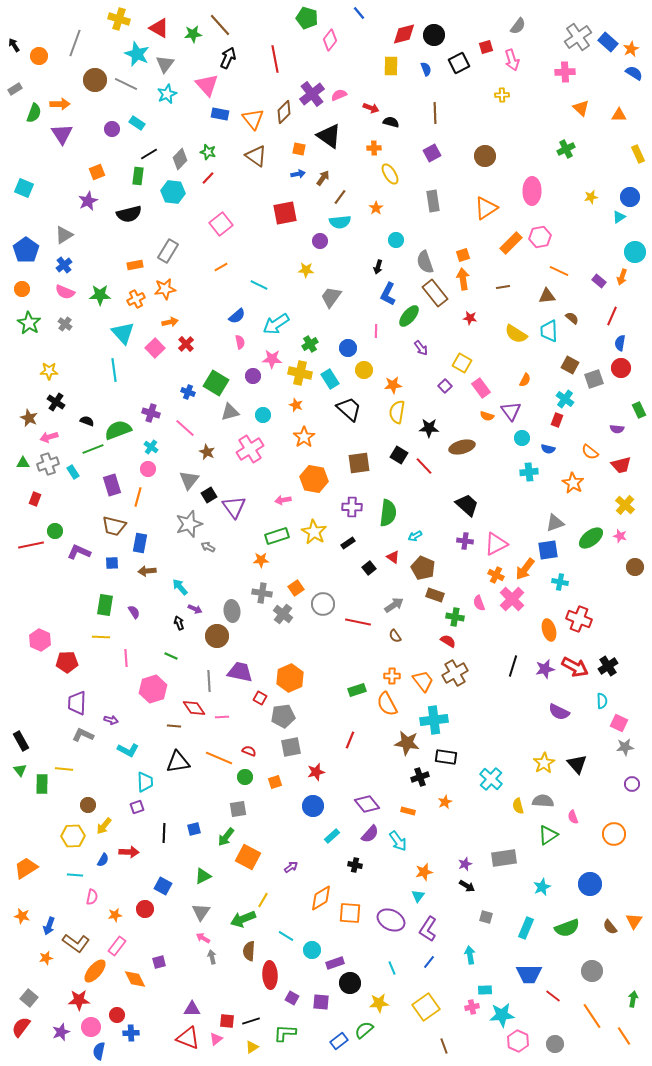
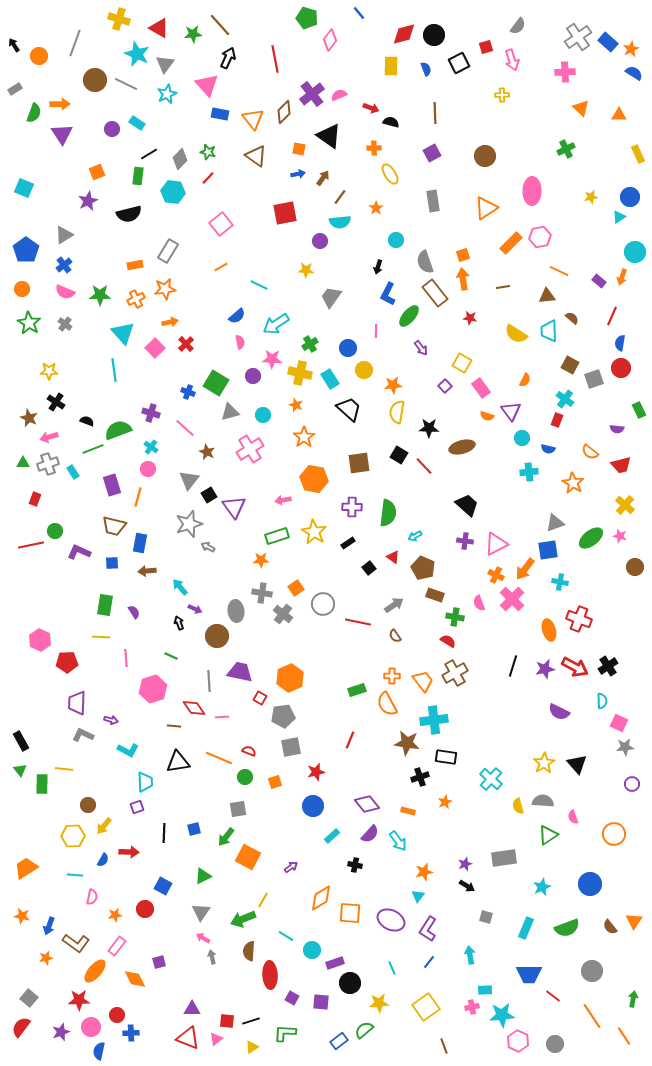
gray ellipse at (232, 611): moved 4 px right
